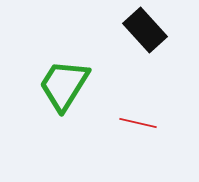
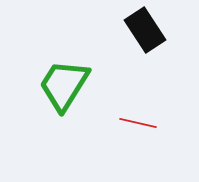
black rectangle: rotated 9 degrees clockwise
